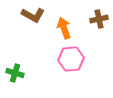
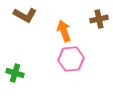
brown L-shape: moved 8 px left
orange arrow: moved 3 px down
